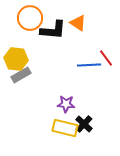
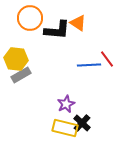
black L-shape: moved 4 px right
red line: moved 1 px right, 1 px down
purple star: rotated 30 degrees counterclockwise
black cross: moved 2 px left, 1 px up
